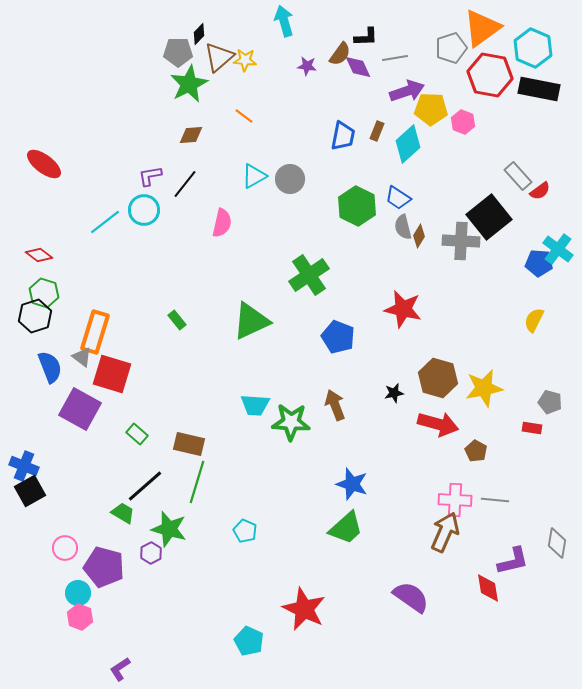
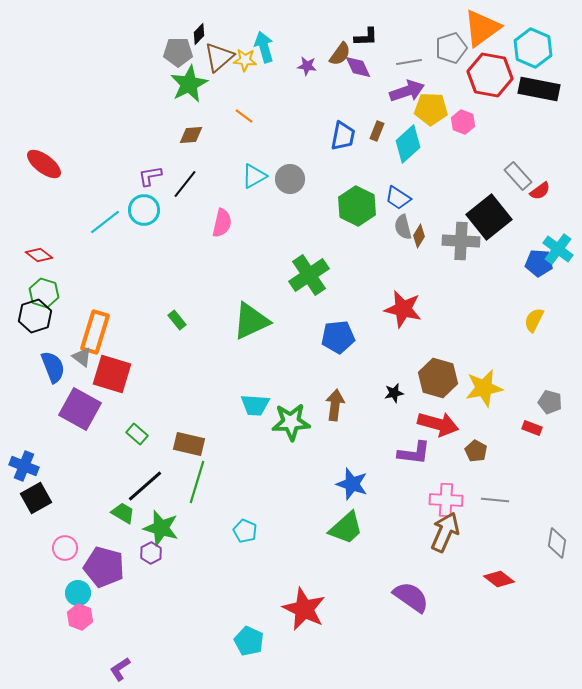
cyan arrow at (284, 21): moved 20 px left, 26 px down
gray line at (395, 58): moved 14 px right, 4 px down
blue pentagon at (338, 337): rotated 28 degrees counterclockwise
blue semicircle at (50, 367): moved 3 px right
brown arrow at (335, 405): rotated 28 degrees clockwise
green star at (291, 422): rotated 6 degrees counterclockwise
red rectangle at (532, 428): rotated 12 degrees clockwise
black square at (30, 491): moved 6 px right, 7 px down
pink cross at (455, 500): moved 9 px left
green star at (169, 529): moved 8 px left, 1 px up
purple L-shape at (513, 561): moved 99 px left, 108 px up; rotated 20 degrees clockwise
red diamond at (488, 588): moved 11 px right, 9 px up; rotated 44 degrees counterclockwise
